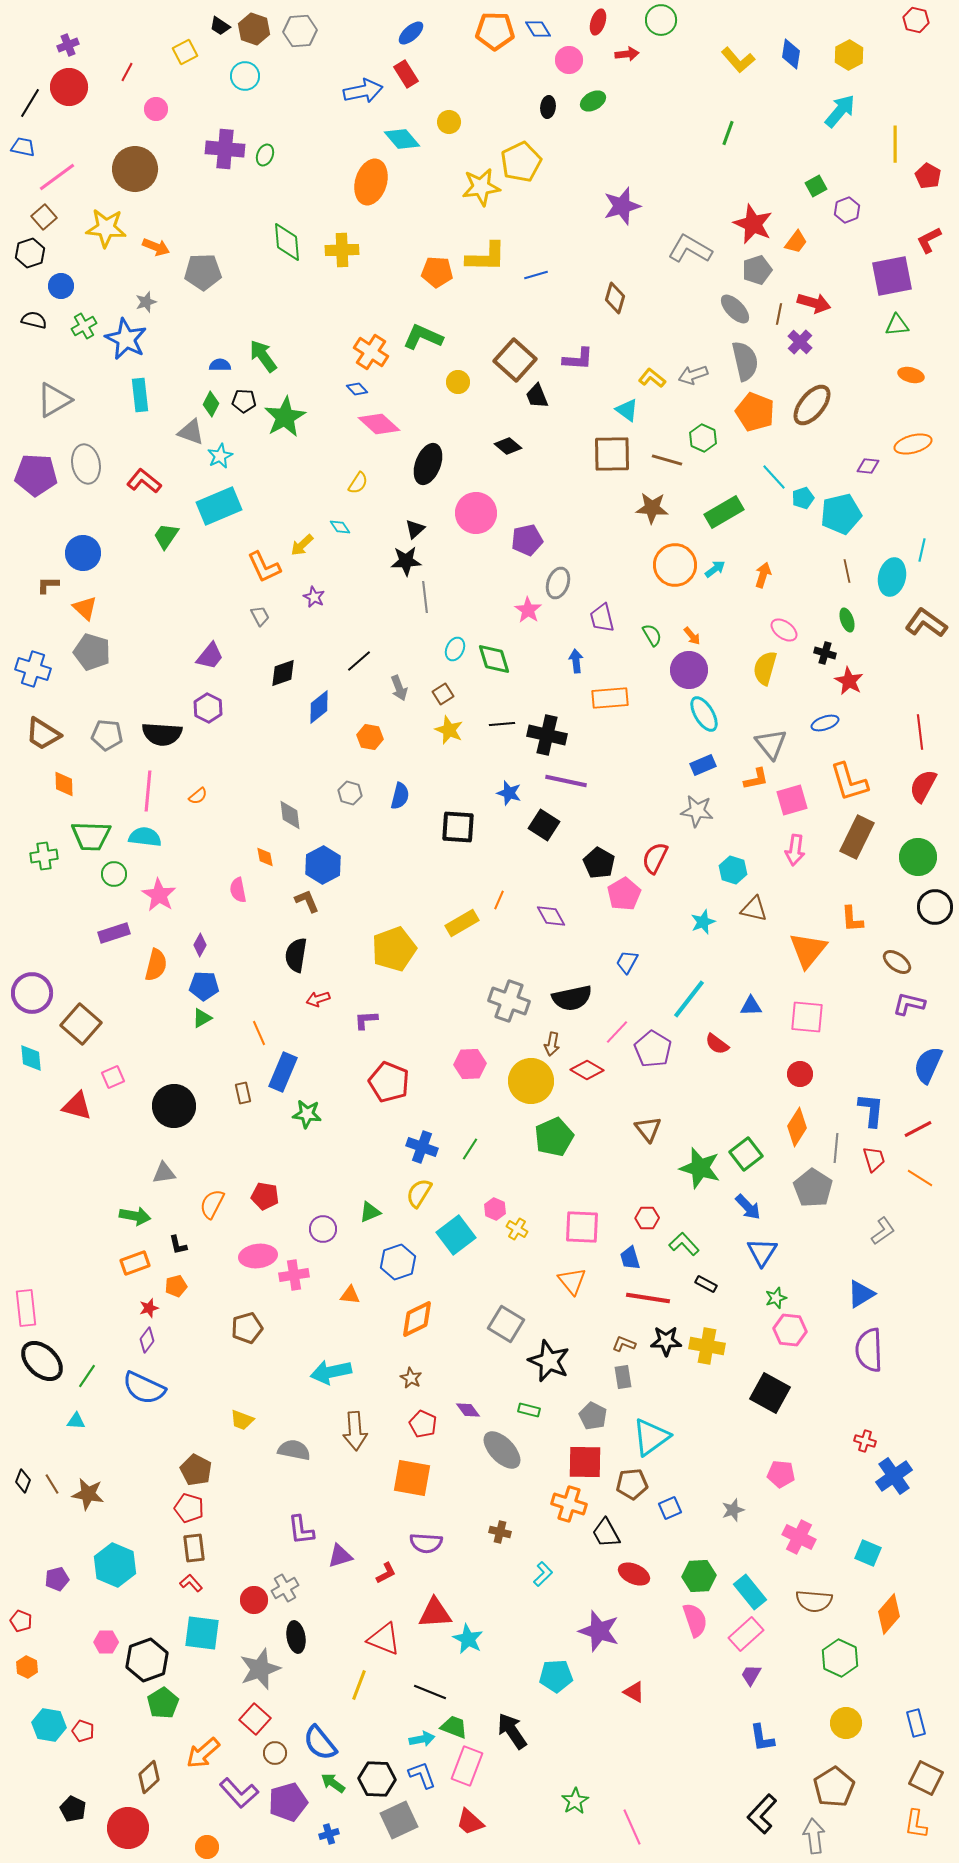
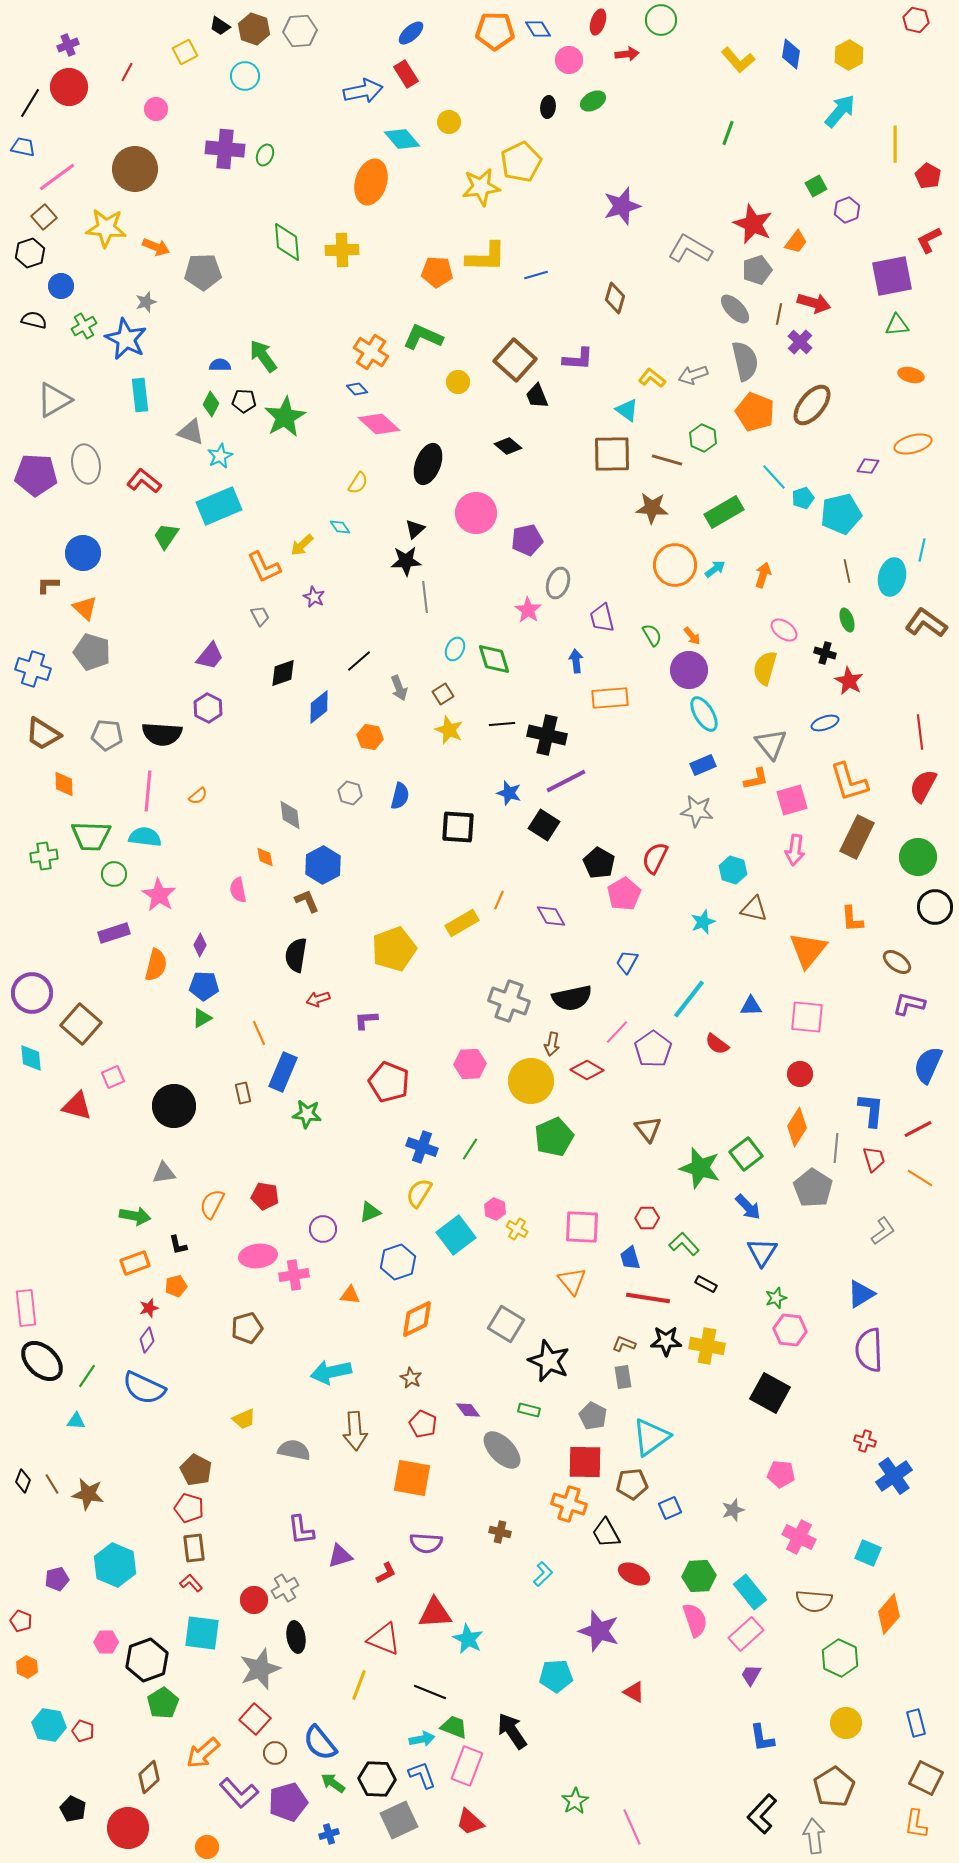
purple line at (566, 781): rotated 39 degrees counterclockwise
purple pentagon at (653, 1049): rotated 6 degrees clockwise
yellow trapezoid at (242, 1420): moved 2 px right, 1 px up; rotated 45 degrees counterclockwise
